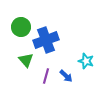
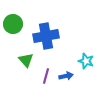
green circle: moved 8 px left, 3 px up
blue cross: moved 4 px up; rotated 10 degrees clockwise
blue arrow: rotated 56 degrees counterclockwise
